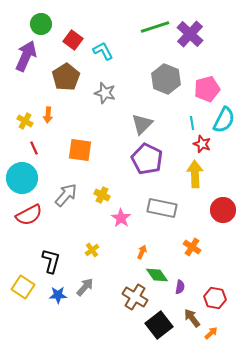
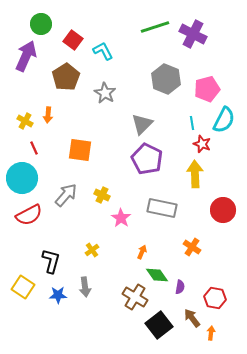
purple cross at (190, 34): moved 3 px right; rotated 16 degrees counterclockwise
gray star at (105, 93): rotated 15 degrees clockwise
gray arrow at (85, 287): rotated 132 degrees clockwise
orange arrow at (211, 333): rotated 40 degrees counterclockwise
